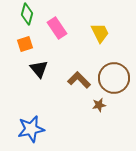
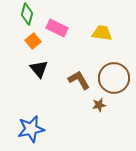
pink rectangle: rotated 30 degrees counterclockwise
yellow trapezoid: moved 2 px right; rotated 55 degrees counterclockwise
orange square: moved 8 px right, 3 px up; rotated 21 degrees counterclockwise
brown L-shape: rotated 15 degrees clockwise
